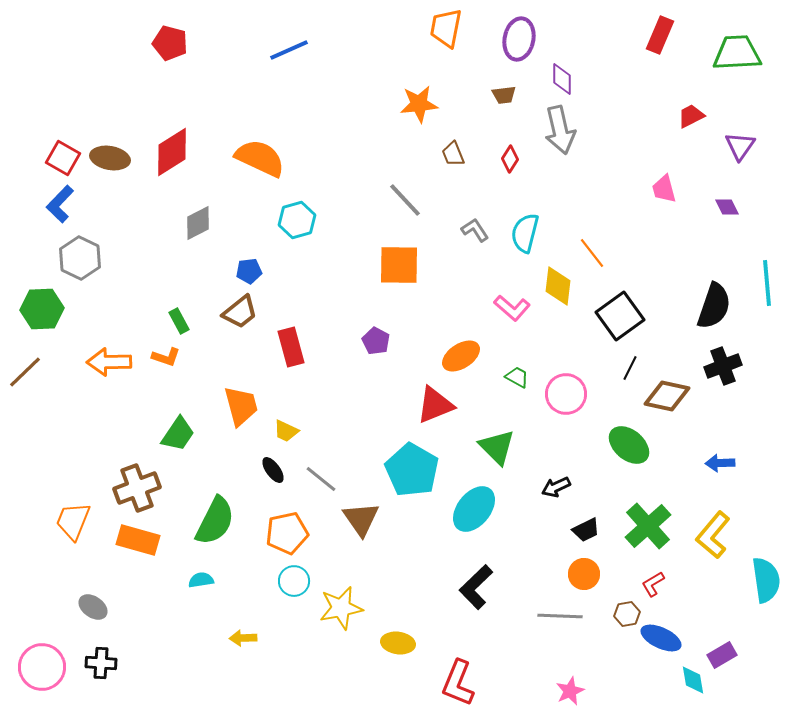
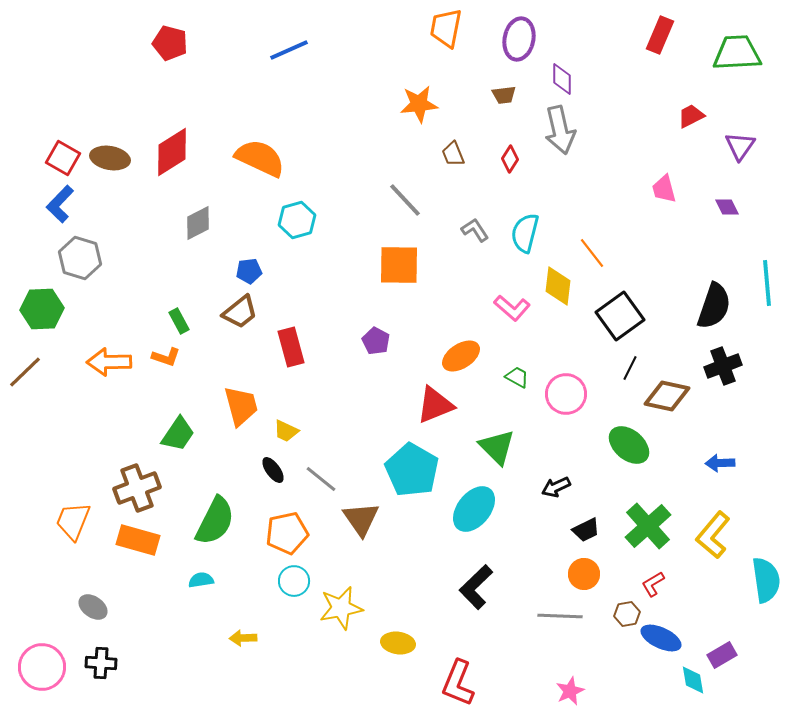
gray hexagon at (80, 258): rotated 9 degrees counterclockwise
